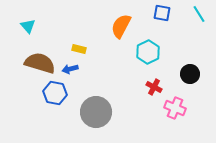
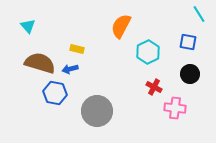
blue square: moved 26 px right, 29 px down
yellow rectangle: moved 2 px left
pink cross: rotated 15 degrees counterclockwise
gray circle: moved 1 px right, 1 px up
